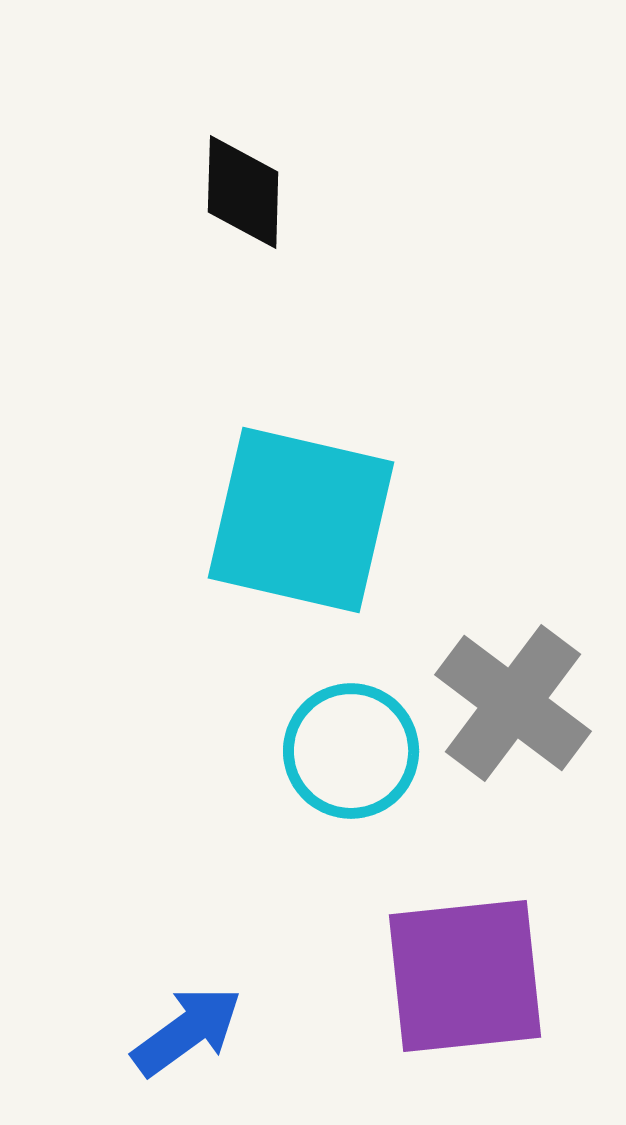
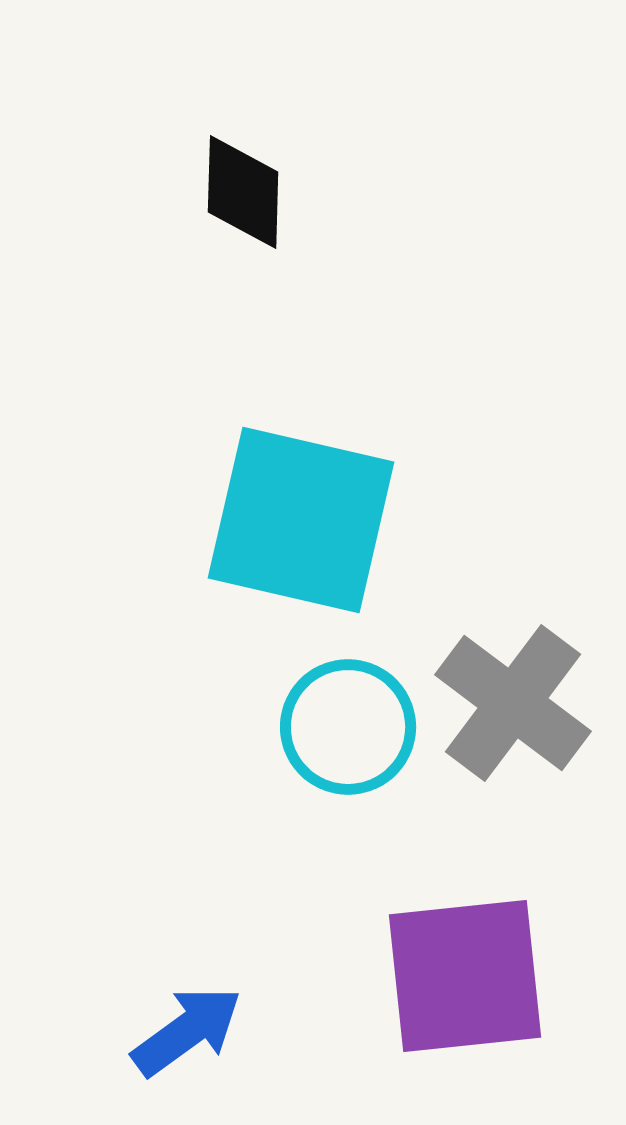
cyan circle: moved 3 px left, 24 px up
